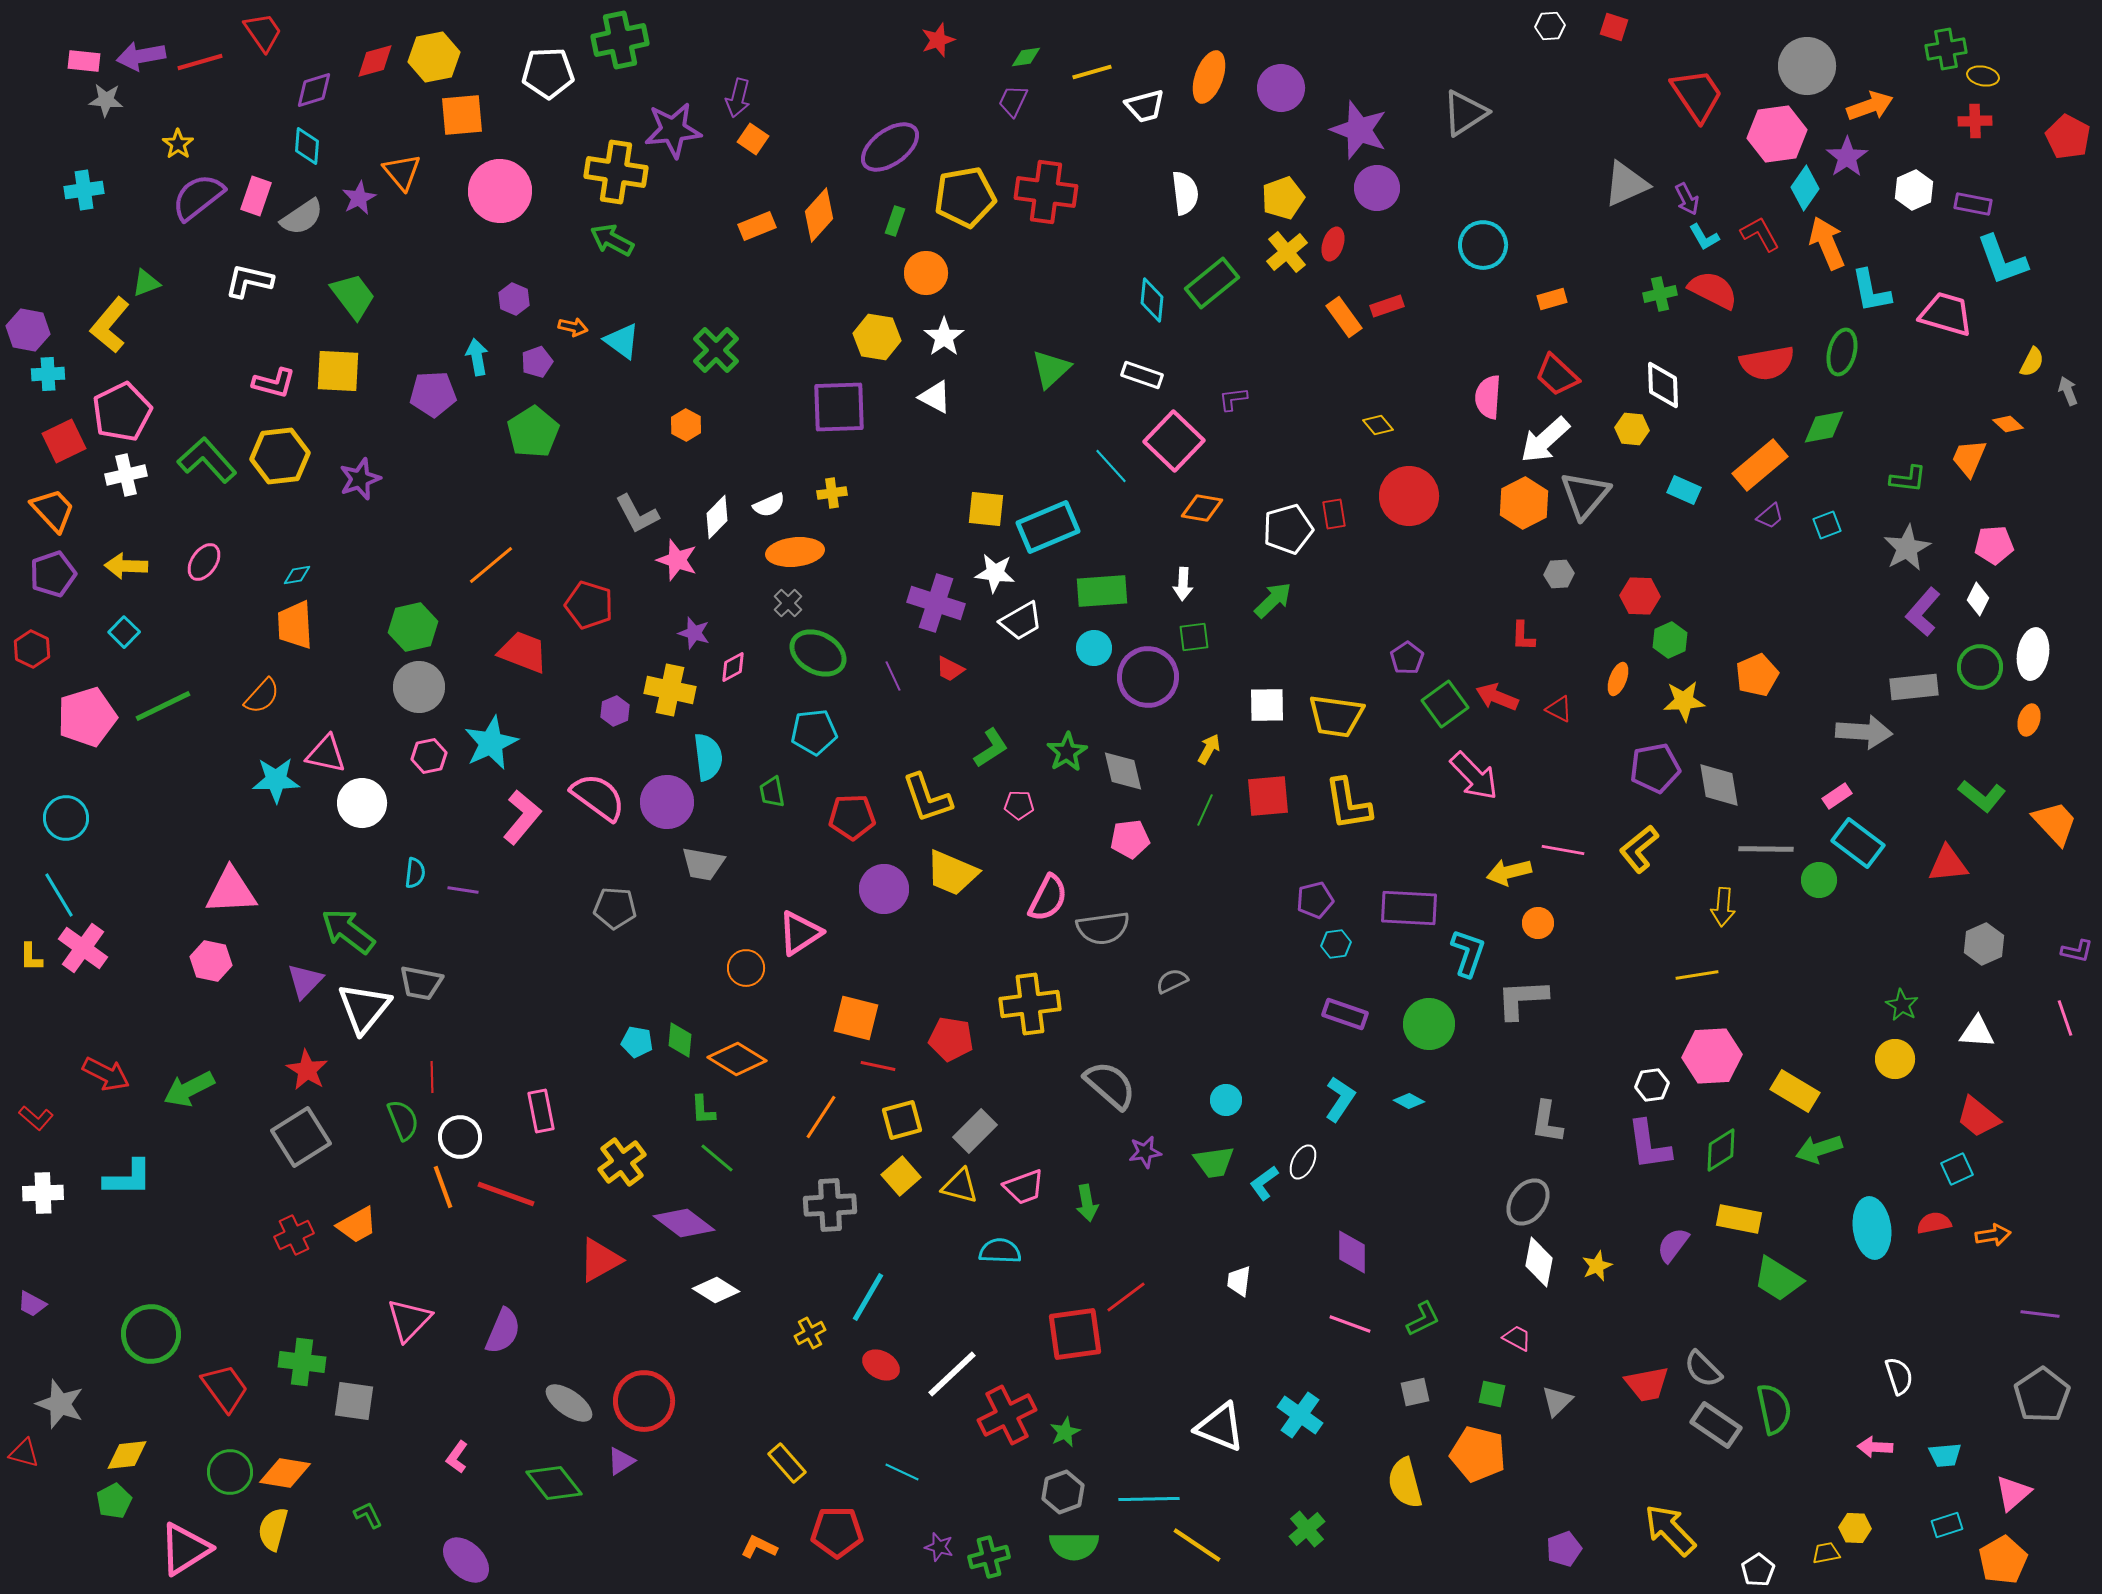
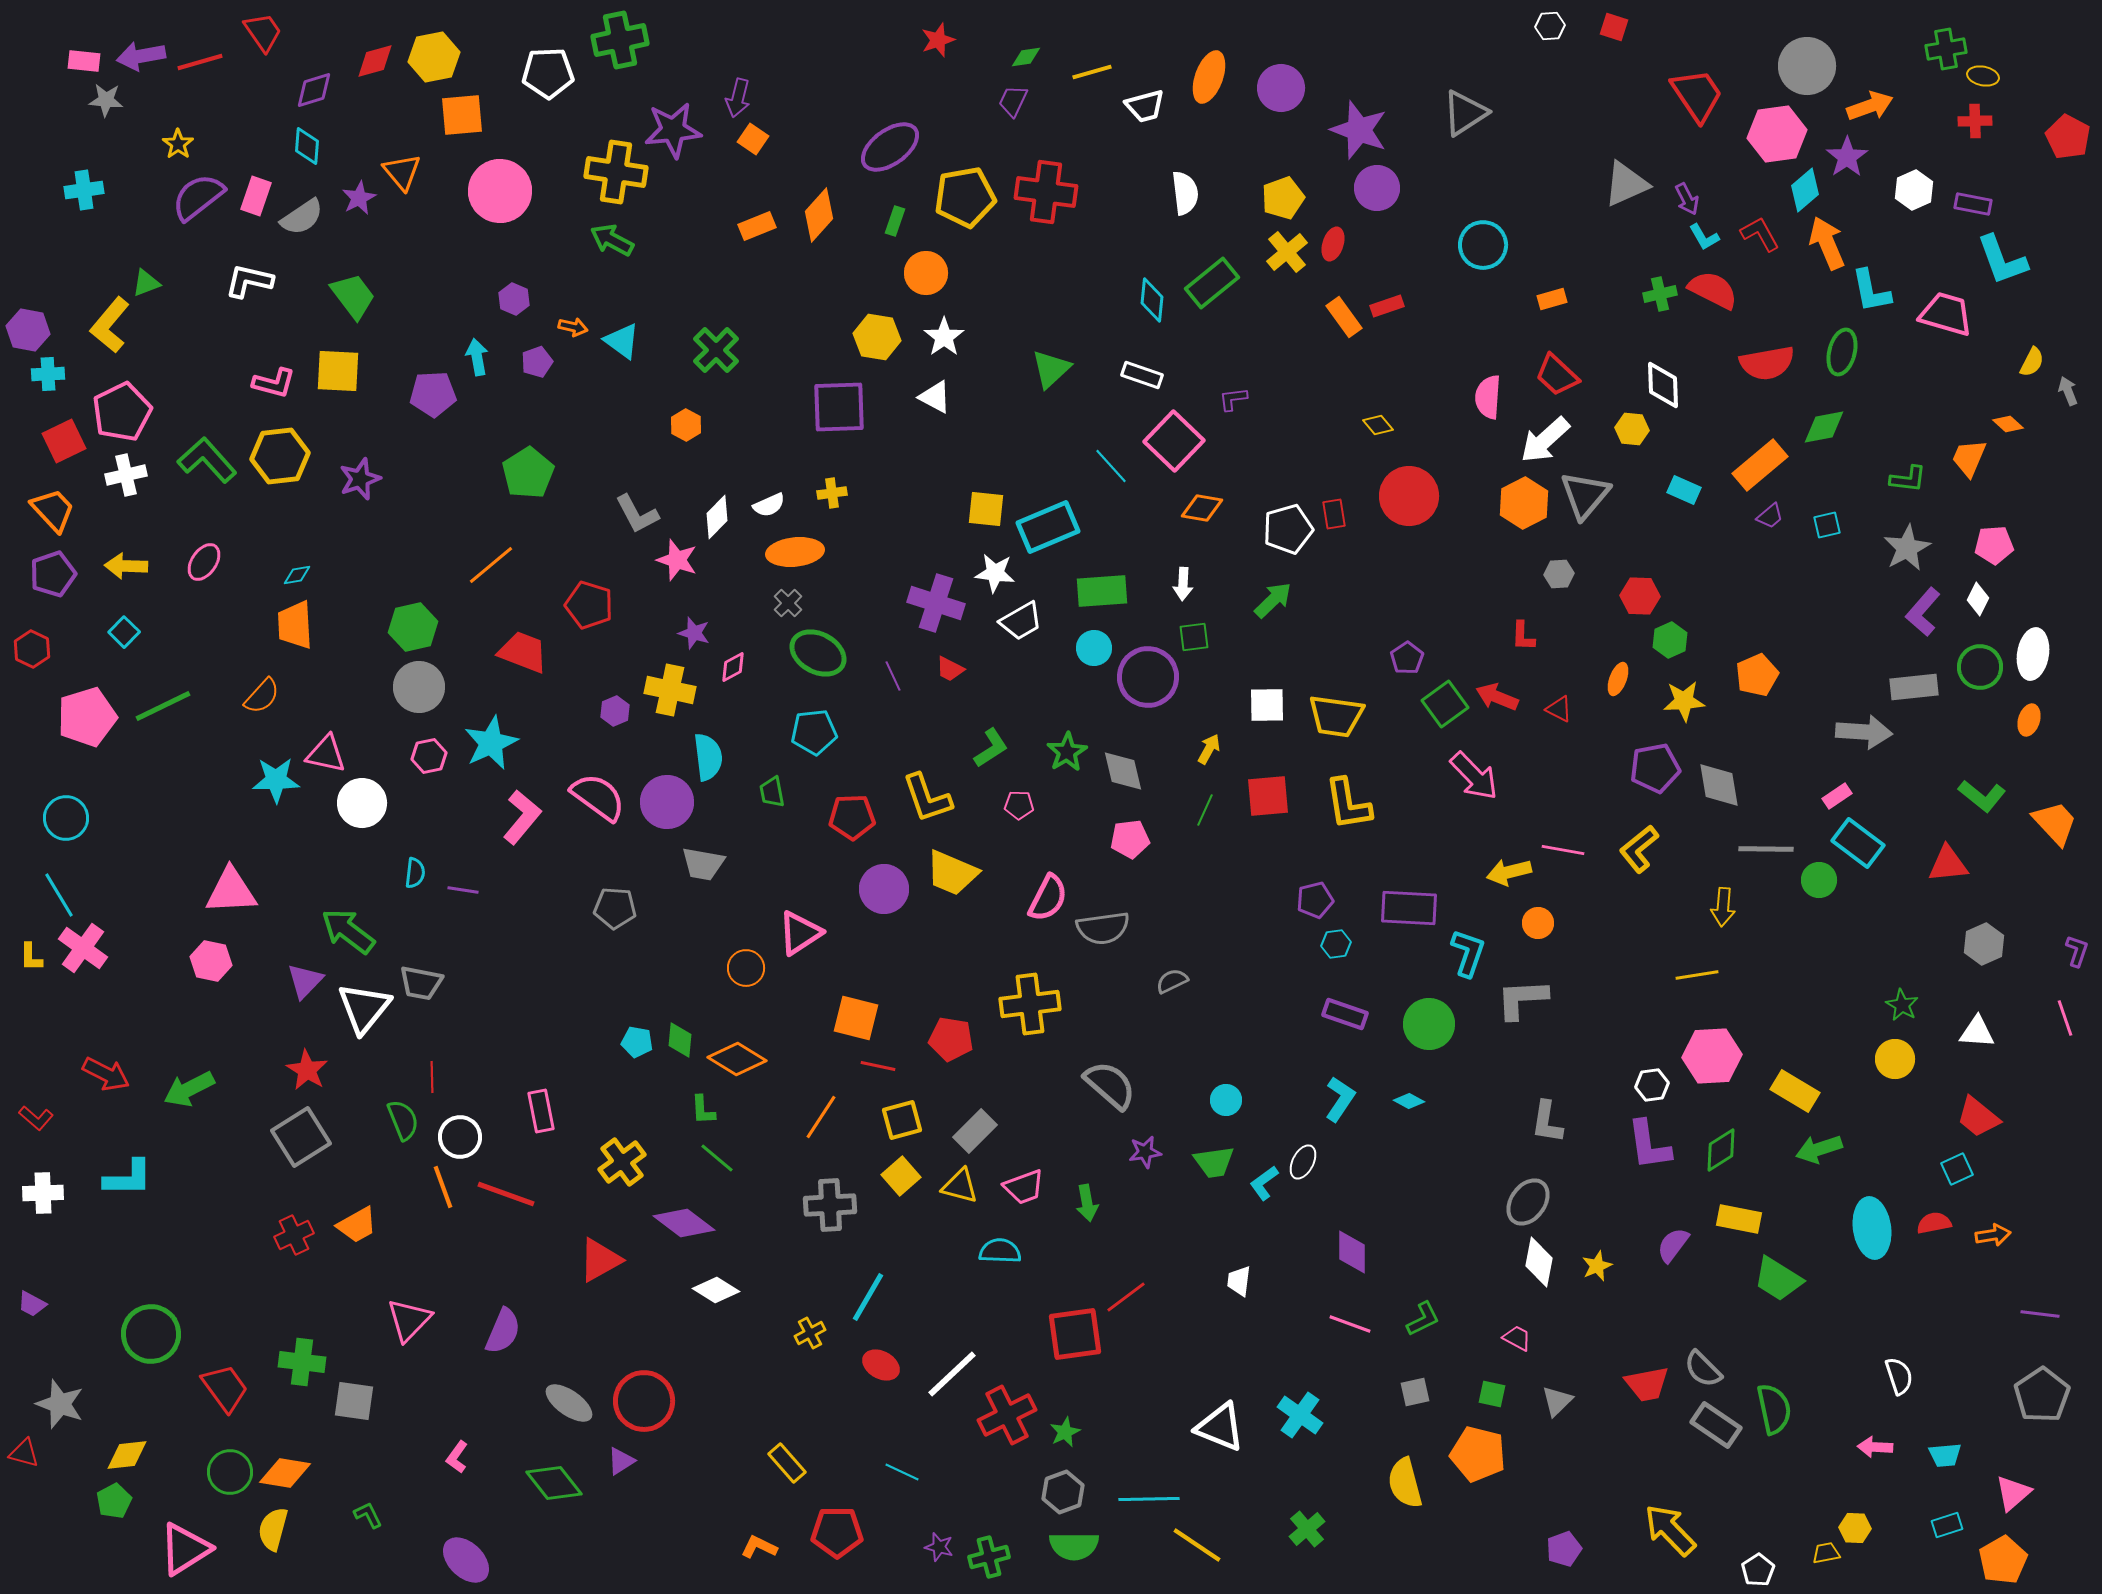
cyan diamond at (1805, 188): moved 2 px down; rotated 15 degrees clockwise
green pentagon at (533, 432): moved 5 px left, 41 px down
cyan square at (1827, 525): rotated 8 degrees clockwise
purple L-shape at (2077, 951): rotated 84 degrees counterclockwise
